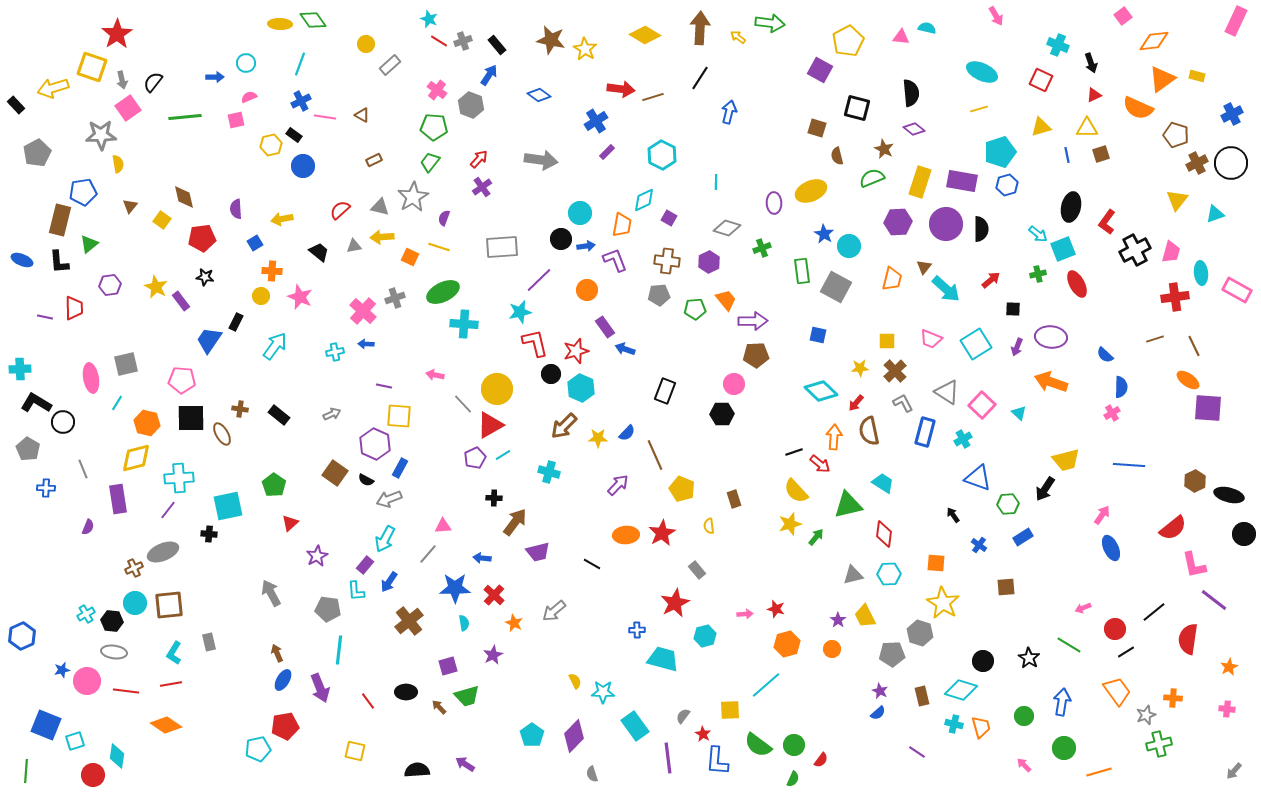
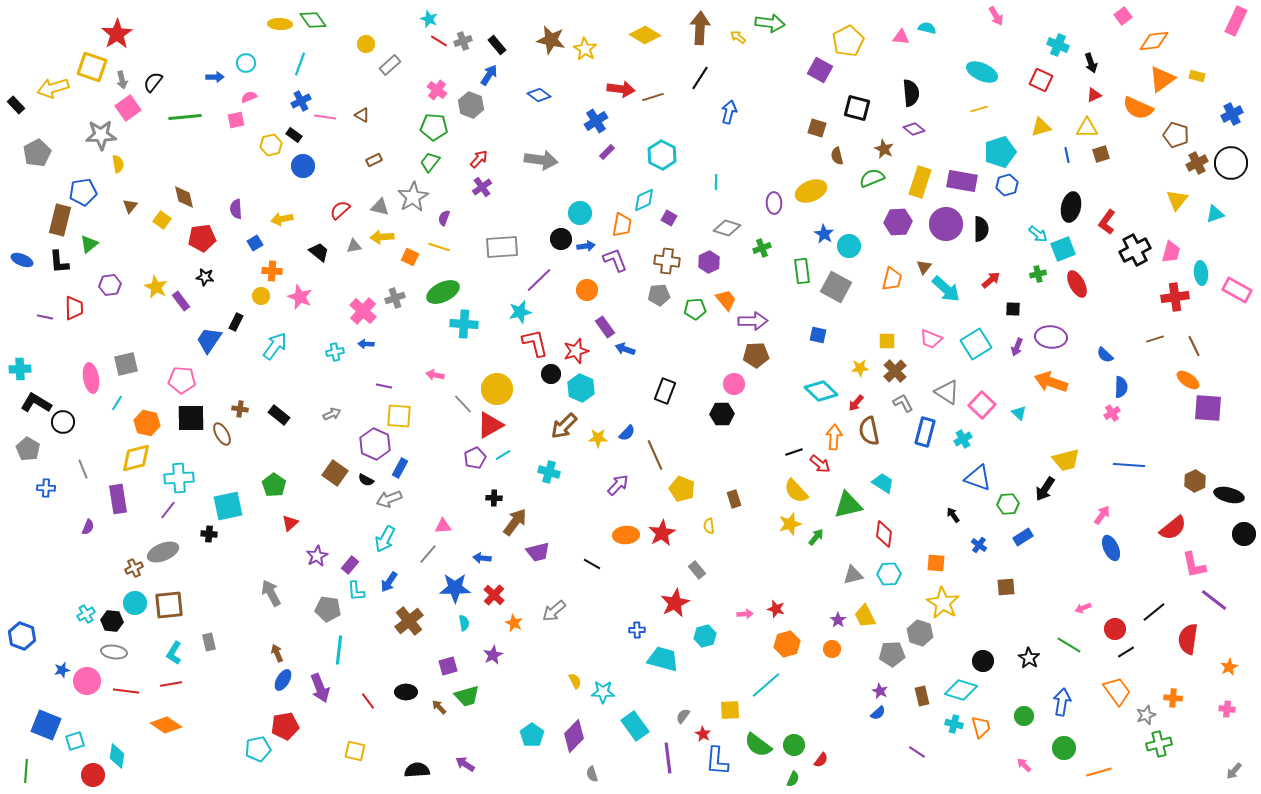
purple rectangle at (365, 565): moved 15 px left
blue hexagon at (22, 636): rotated 16 degrees counterclockwise
